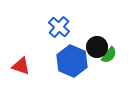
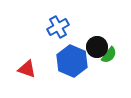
blue cross: moved 1 px left; rotated 20 degrees clockwise
red triangle: moved 6 px right, 3 px down
